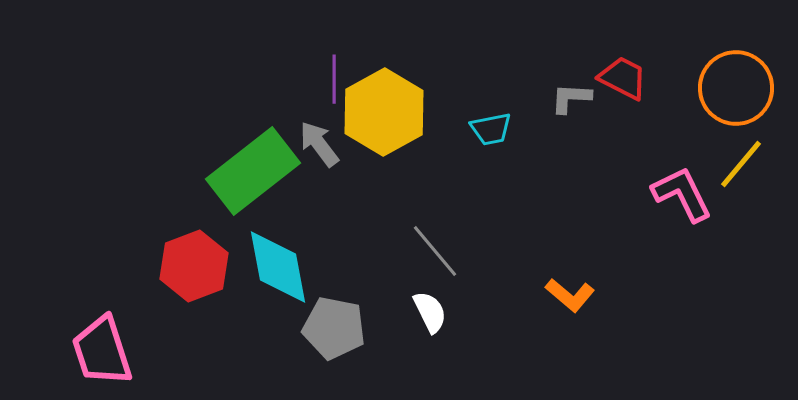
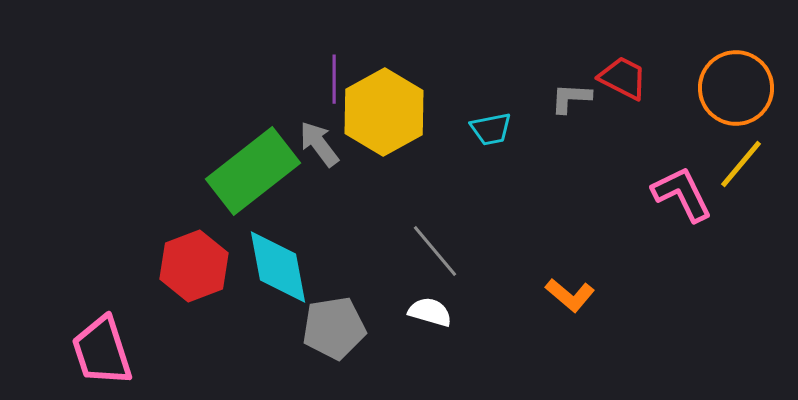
white semicircle: rotated 48 degrees counterclockwise
gray pentagon: rotated 20 degrees counterclockwise
